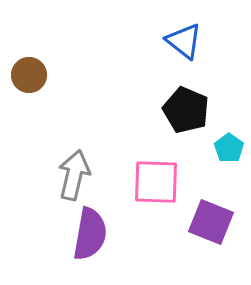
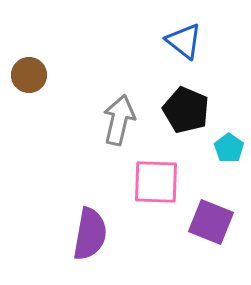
gray arrow: moved 45 px right, 55 px up
